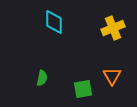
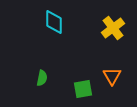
yellow cross: rotated 15 degrees counterclockwise
